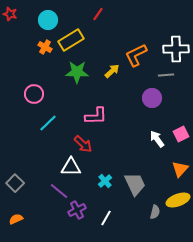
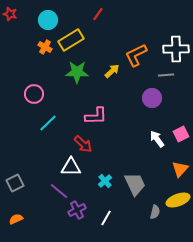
gray square: rotated 18 degrees clockwise
